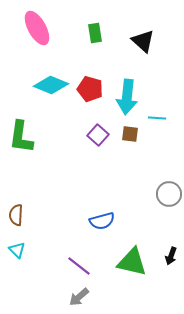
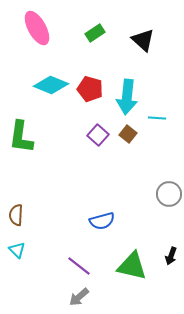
green rectangle: rotated 66 degrees clockwise
black triangle: moved 1 px up
brown square: moved 2 px left; rotated 30 degrees clockwise
green triangle: moved 4 px down
